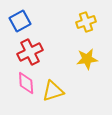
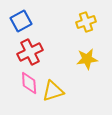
blue square: moved 1 px right
pink diamond: moved 3 px right
